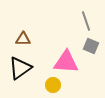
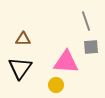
gray square: moved 1 px down; rotated 28 degrees counterclockwise
black triangle: rotated 20 degrees counterclockwise
yellow circle: moved 3 px right
